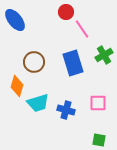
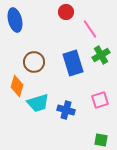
blue ellipse: rotated 25 degrees clockwise
pink line: moved 8 px right
green cross: moved 3 px left
pink square: moved 2 px right, 3 px up; rotated 18 degrees counterclockwise
green square: moved 2 px right
